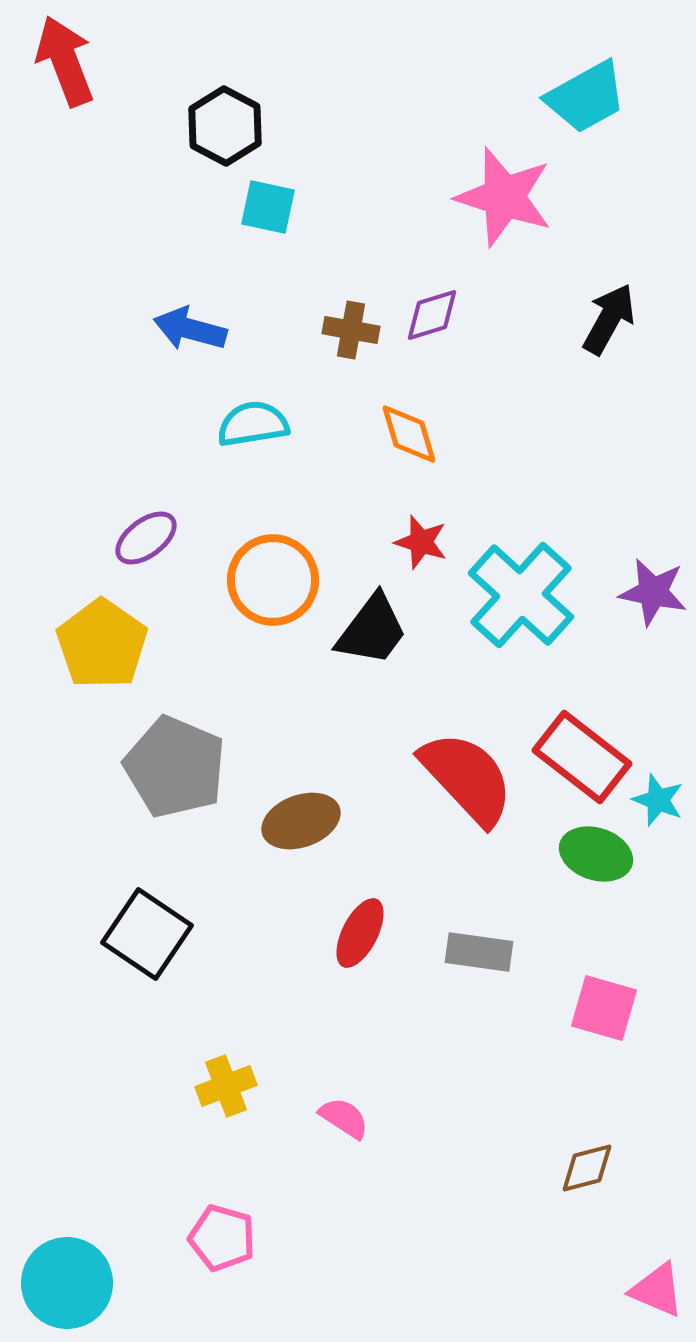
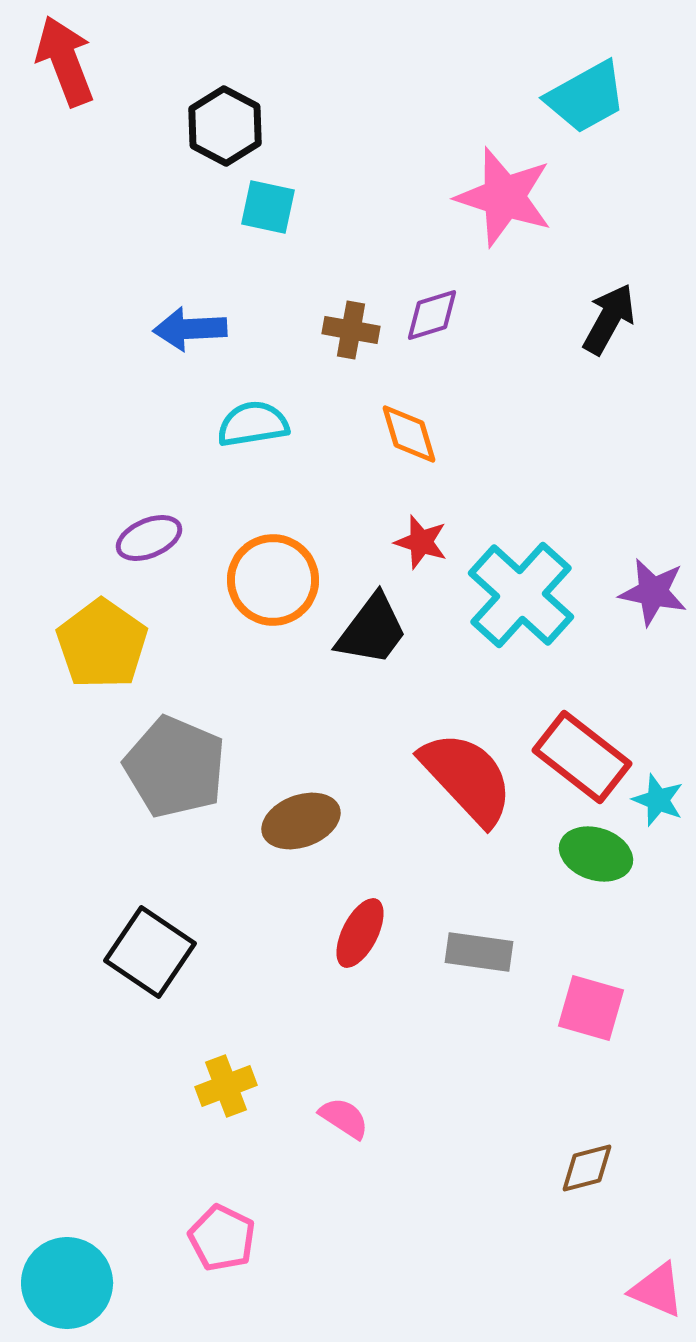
blue arrow: rotated 18 degrees counterclockwise
purple ellipse: moved 3 px right; rotated 14 degrees clockwise
black square: moved 3 px right, 18 px down
pink square: moved 13 px left
pink pentagon: rotated 10 degrees clockwise
